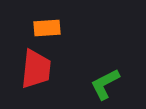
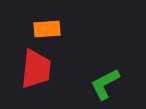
orange rectangle: moved 1 px down
